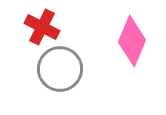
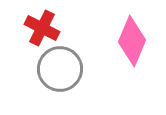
red cross: moved 1 px down
